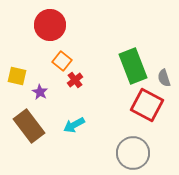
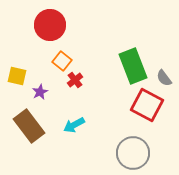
gray semicircle: rotated 18 degrees counterclockwise
purple star: rotated 14 degrees clockwise
